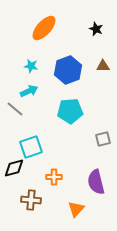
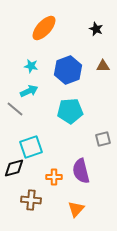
purple semicircle: moved 15 px left, 11 px up
